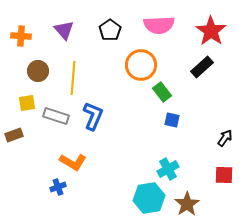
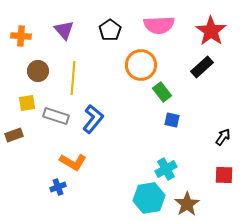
blue L-shape: moved 3 px down; rotated 16 degrees clockwise
black arrow: moved 2 px left, 1 px up
cyan cross: moved 2 px left
